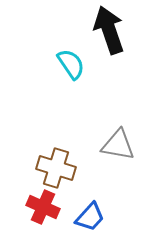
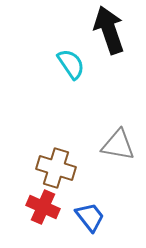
blue trapezoid: rotated 80 degrees counterclockwise
